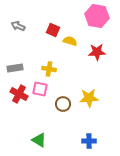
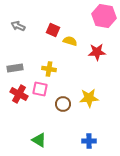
pink hexagon: moved 7 px right
